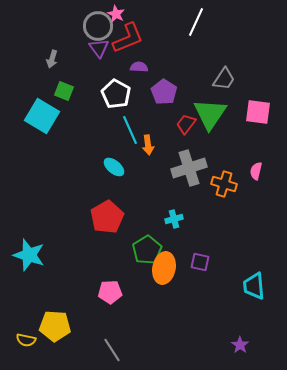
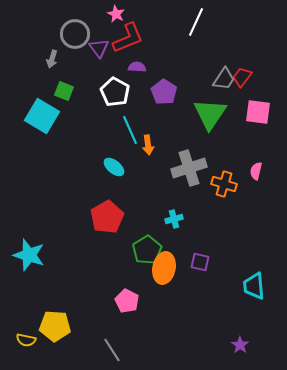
gray circle: moved 23 px left, 8 px down
purple semicircle: moved 2 px left
white pentagon: moved 1 px left, 2 px up
red trapezoid: moved 56 px right, 47 px up
pink pentagon: moved 17 px right, 9 px down; rotated 30 degrees clockwise
